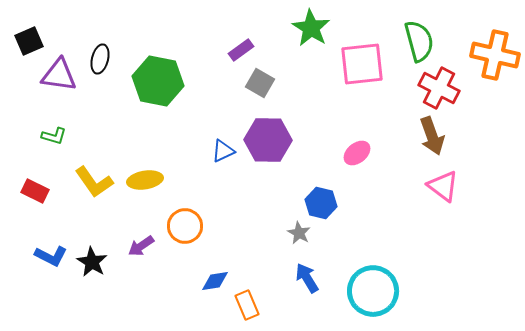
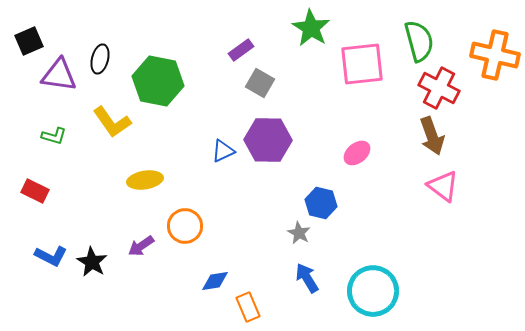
yellow L-shape: moved 18 px right, 60 px up
orange rectangle: moved 1 px right, 2 px down
